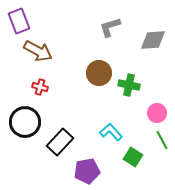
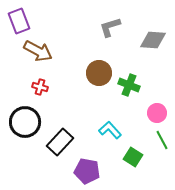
gray diamond: rotated 8 degrees clockwise
green cross: rotated 10 degrees clockwise
cyan L-shape: moved 1 px left, 2 px up
purple pentagon: rotated 20 degrees clockwise
